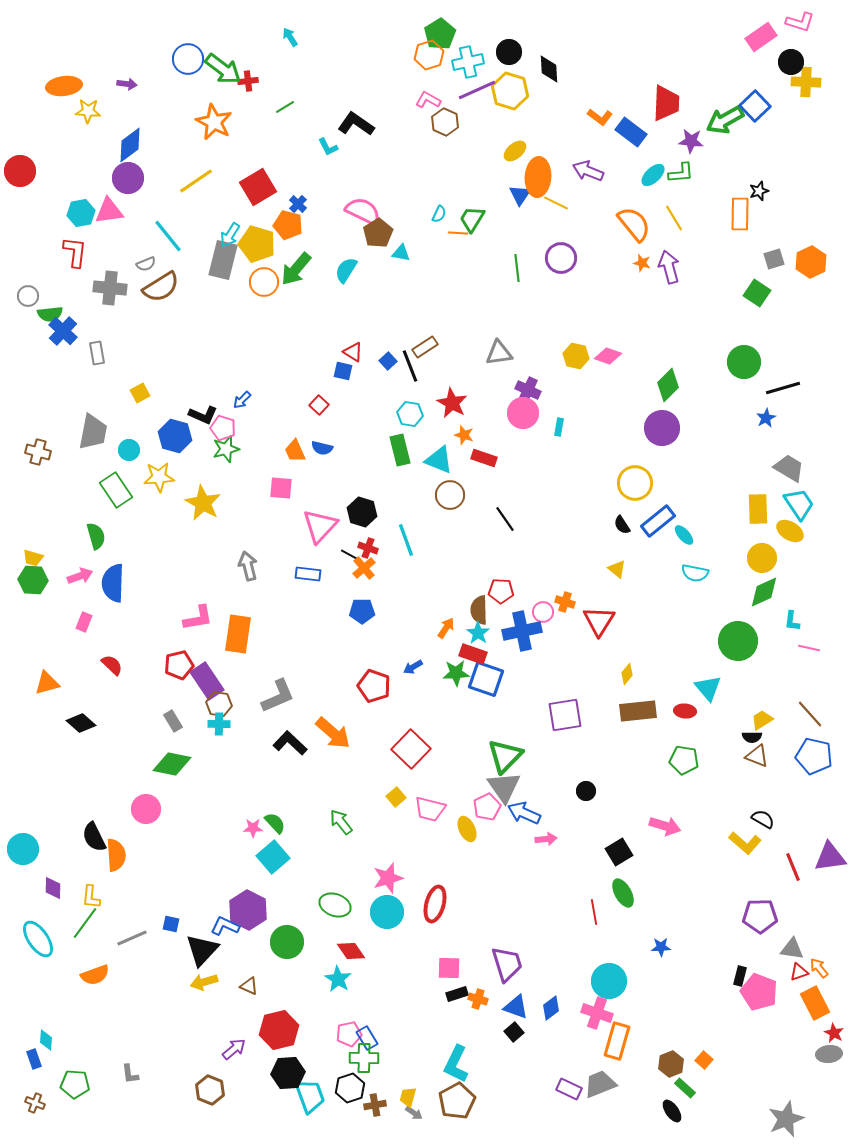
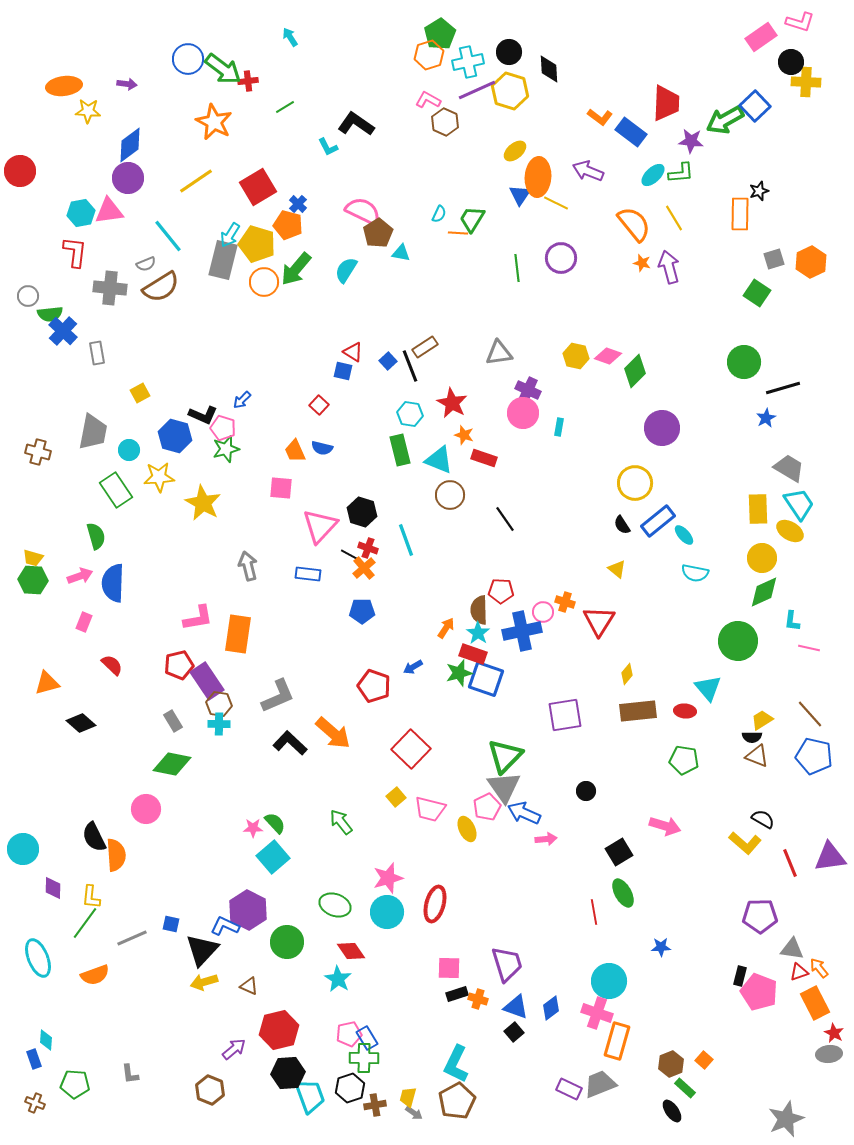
green diamond at (668, 385): moved 33 px left, 14 px up
green star at (456, 673): moved 3 px right; rotated 12 degrees counterclockwise
red line at (793, 867): moved 3 px left, 4 px up
cyan ellipse at (38, 939): moved 19 px down; rotated 12 degrees clockwise
